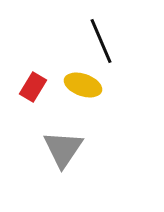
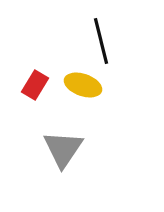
black line: rotated 9 degrees clockwise
red rectangle: moved 2 px right, 2 px up
